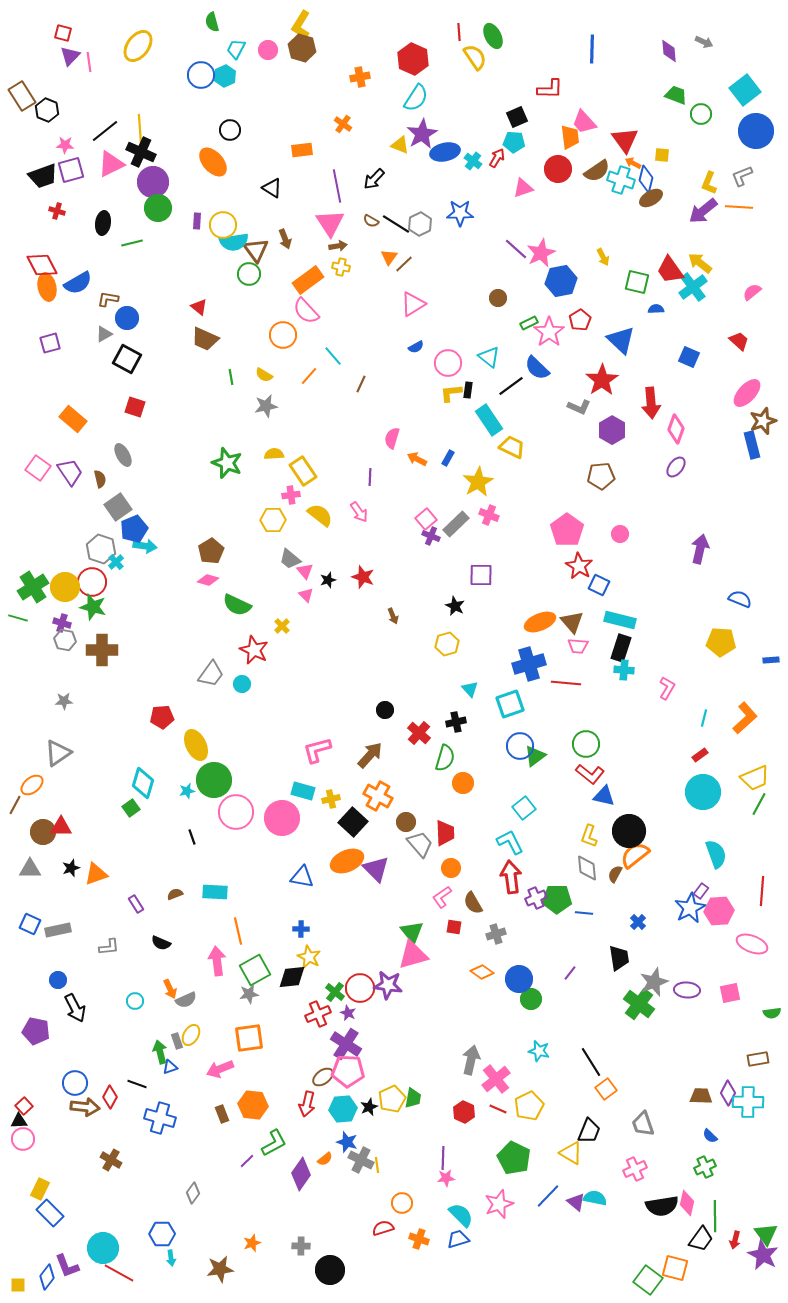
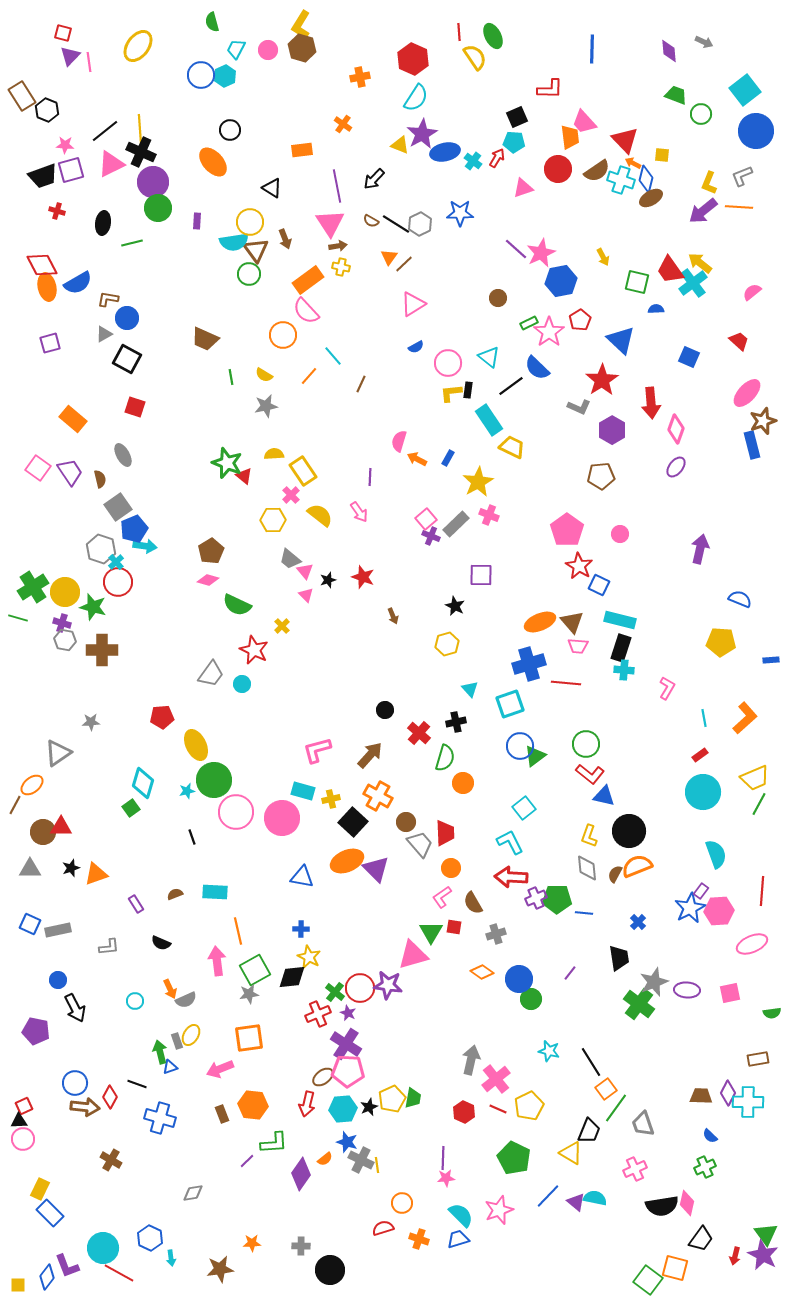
red triangle at (625, 140): rotated 8 degrees counterclockwise
yellow circle at (223, 225): moved 27 px right, 3 px up
cyan cross at (693, 287): moved 4 px up
red triangle at (199, 307): moved 45 px right, 169 px down
pink semicircle at (392, 438): moved 7 px right, 3 px down
pink cross at (291, 495): rotated 36 degrees counterclockwise
red circle at (92, 582): moved 26 px right
yellow circle at (65, 587): moved 5 px down
gray star at (64, 701): moved 27 px right, 21 px down
cyan line at (704, 718): rotated 24 degrees counterclockwise
orange semicircle at (635, 855): moved 2 px right, 11 px down; rotated 16 degrees clockwise
red arrow at (511, 877): rotated 80 degrees counterclockwise
green triangle at (412, 932): moved 19 px right; rotated 10 degrees clockwise
pink ellipse at (752, 944): rotated 44 degrees counterclockwise
cyan star at (539, 1051): moved 10 px right
red square at (24, 1106): rotated 18 degrees clockwise
green L-shape at (274, 1143): rotated 24 degrees clockwise
gray diamond at (193, 1193): rotated 45 degrees clockwise
pink star at (499, 1204): moved 6 px down
green line at (715, 1216): moved 99 px left, 108 px up; rotated 36 degrees clockwise
blue hexagon at (162, 1234): moved 12 px left, 4 px down; rotated 25 degrees clockwise
red arrow at (735, 1240): moved 16 px down
orange star at (252, 1243): rotated 18 degrees clockwise
